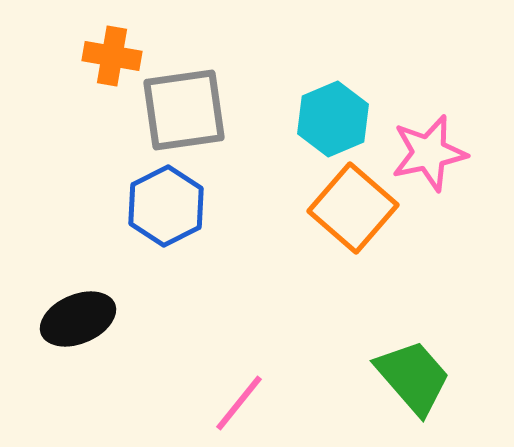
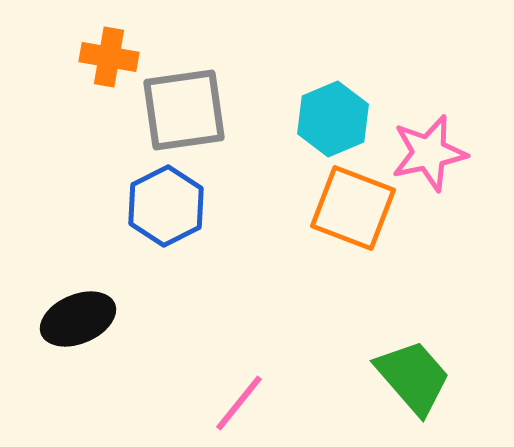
orange cross: moved 3 px left, 1 px down
orange square: rotated 20 degrees counterclockwise
